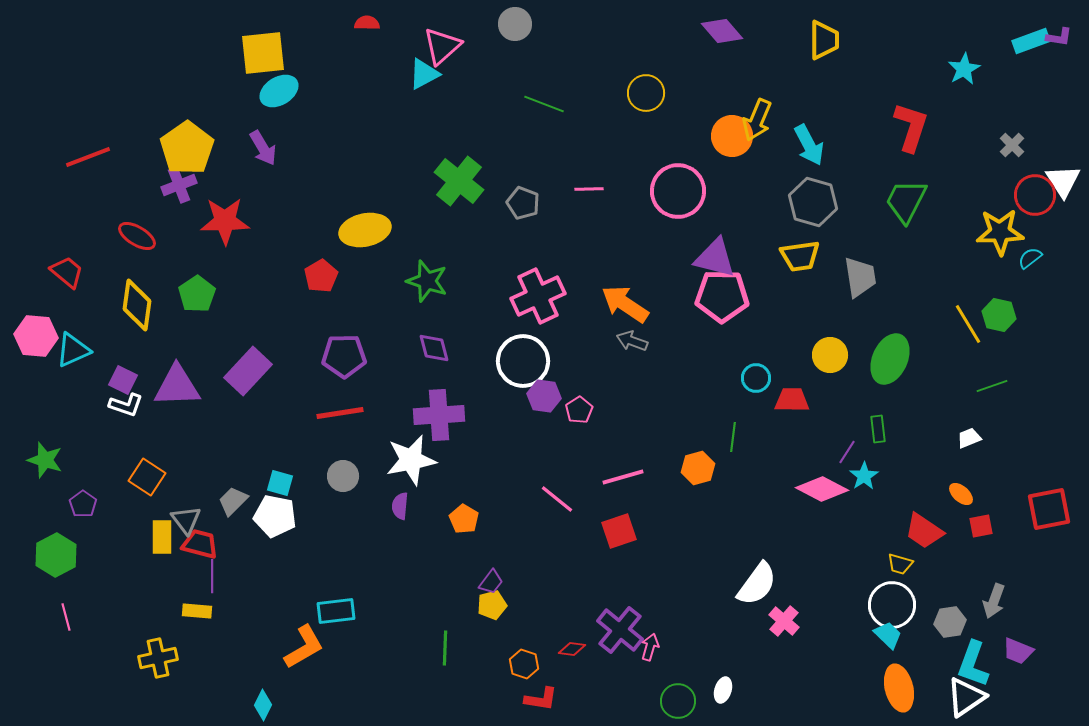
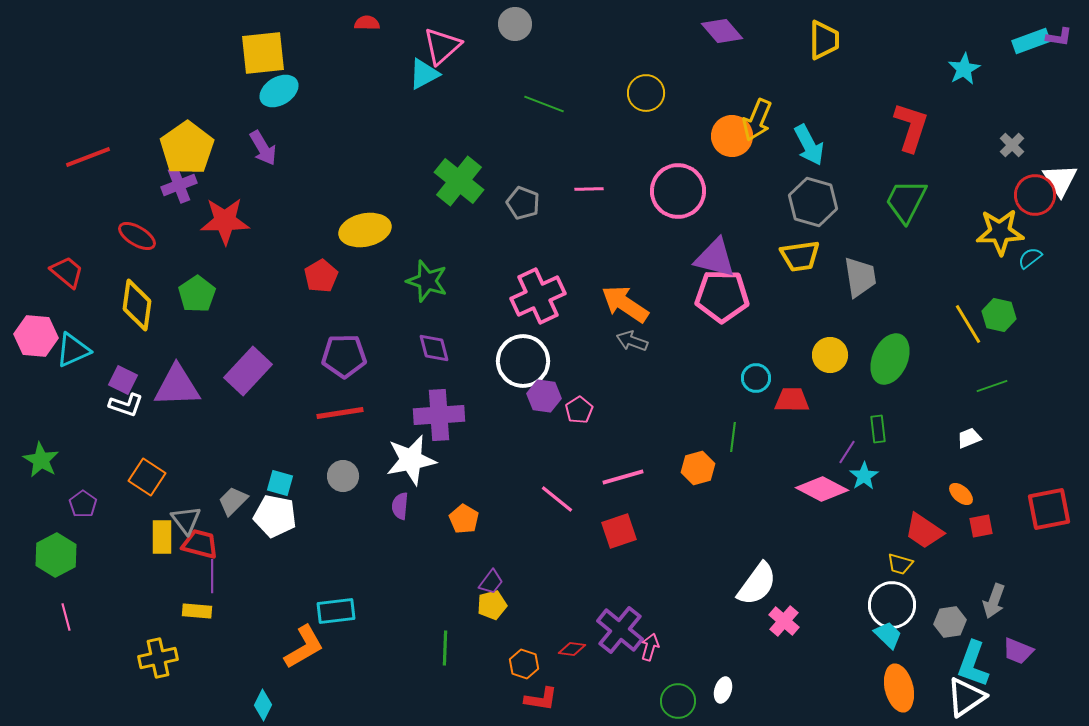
white triangle at (1063, 181): moved 3 px left, 1 px up
green star at (45, 460): moved 4 px left; rotated 12 degrees clockwise
